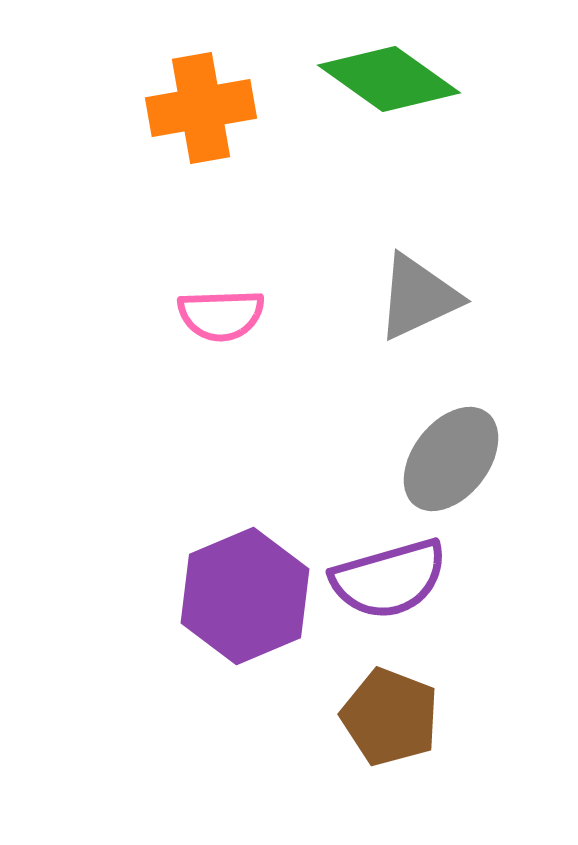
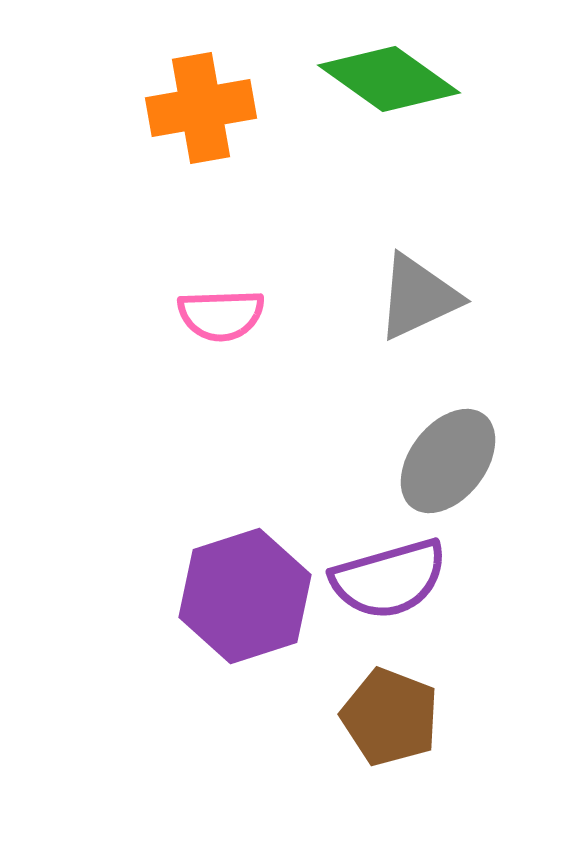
gray ellipse: moved 3 px left, 2 px down
purple hexagon: rotated 5 degrees clockwise
